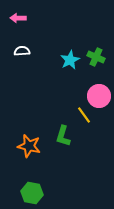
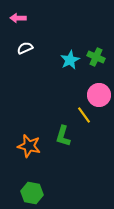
white semicircle: moved 3 px right, 3 px up; rotated 21 degrees counterclockwise
pink circle: moved 1 px up
